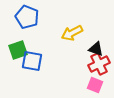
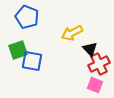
black triangle: moved 6 px left; rotated 28 degrees clockwise
